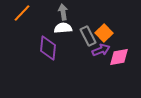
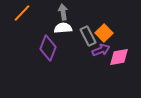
purple diamond: rotated 15 degrees clockwise
